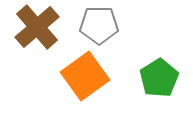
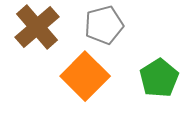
gray pentagon: moved 5 px right; rotated 15 degrees counterclockwise
orange square: rotated 9 degrees counterclockwise
